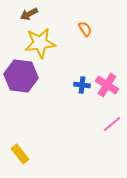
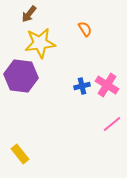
brown arrow: rotated 24 degrees counterclockwise
blue cross: moved 1 px down; rotated 21 degrees counterclockwise
